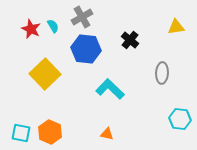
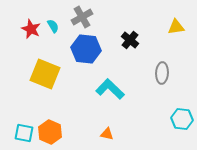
yellow square: rotated 24 degrees counterclockwise
cyan hexagon: moved 2 px right
cyan square: moved 3 px right
